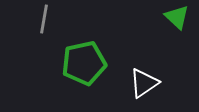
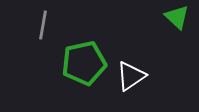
gray line: moved 1 px left, 6 px down
white triangle: moved 13 px left, 7 px up
